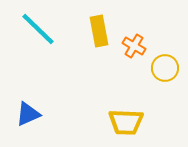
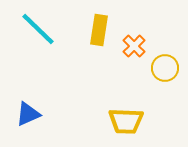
yellow rectangle: moved 1 px up; rotated 20 degrees clockwise
orange cross: rotated 15 degrees clockwise
yellow trapezoid: moved 1 px up
